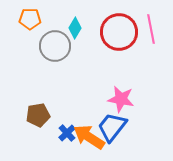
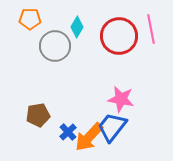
cyan diamond: moved 2 px right, 1 px up
red circle: moved 4 px down
blue cross: moved 1 px right, 1 px up
orange arrow: rotated 80 degrees counterclockwise
